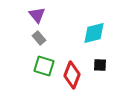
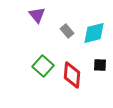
gray rectangle: moved 28 px right, 7 px up
green square: moved 1 px left; rotated 25 degrees clockwise
red diamond: rotated 16 degrees counterclockwise
